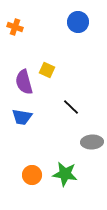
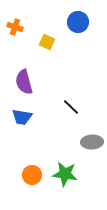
yellow square: moved 28 px up
